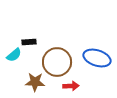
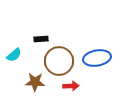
black rectangle: moved 12 px right, 3 px up
blue ellipse: rotated 28 degrees counterclockwise
brown circle: moved 2 px right, 1 px up
